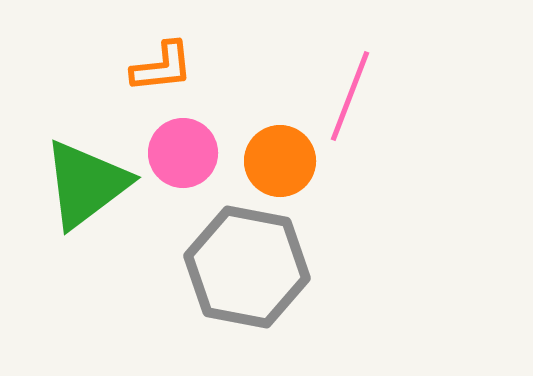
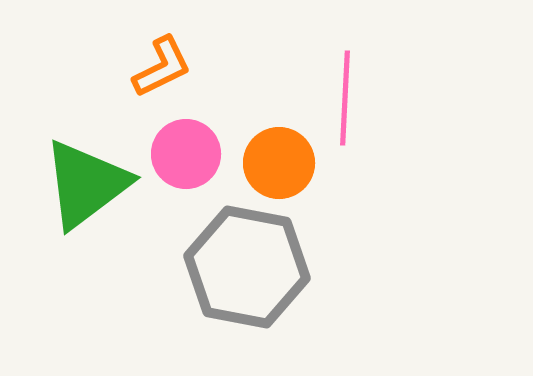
orange L-shape: rotated 20 degrees counterclockwise
pink line: moved 5 px left, 2 px down; rotated 18 degrees counterclockwise
pink circle: moved 3 px right, 1 px down
orange circle: moved 1 px left, 2 px down
